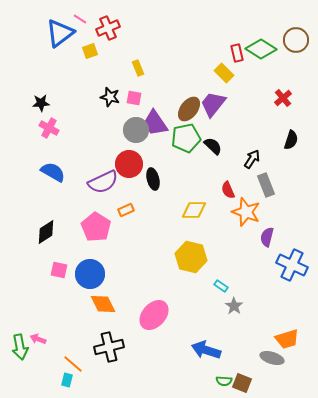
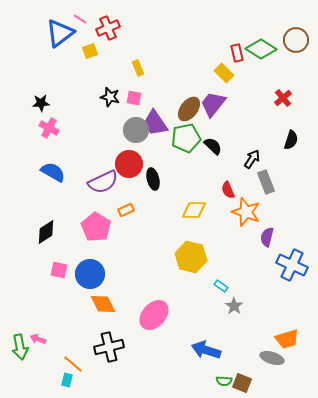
gray rectangle at (266, 185): moved 3 px up
